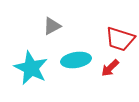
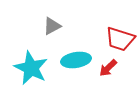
red arrow: moved 2 px left
